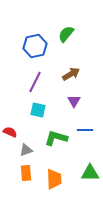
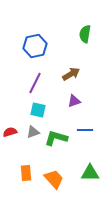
green semicircle: moved 19 px right; rotated 30 degrees counterclockwise
purple line: moved 1 px down
purple triangle: rotated 40 degrees clockwise
red semicircle: rotated 40 degrees counterclockwise
gray triangle: moved 7 px right, 18 px up
orange trapezoid: rotated 40 degrees counterclockwise
